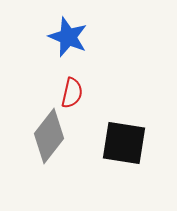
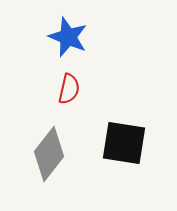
red semicircle: moved 3 px left, 4 px up
gray diamond: moved 18 px down
